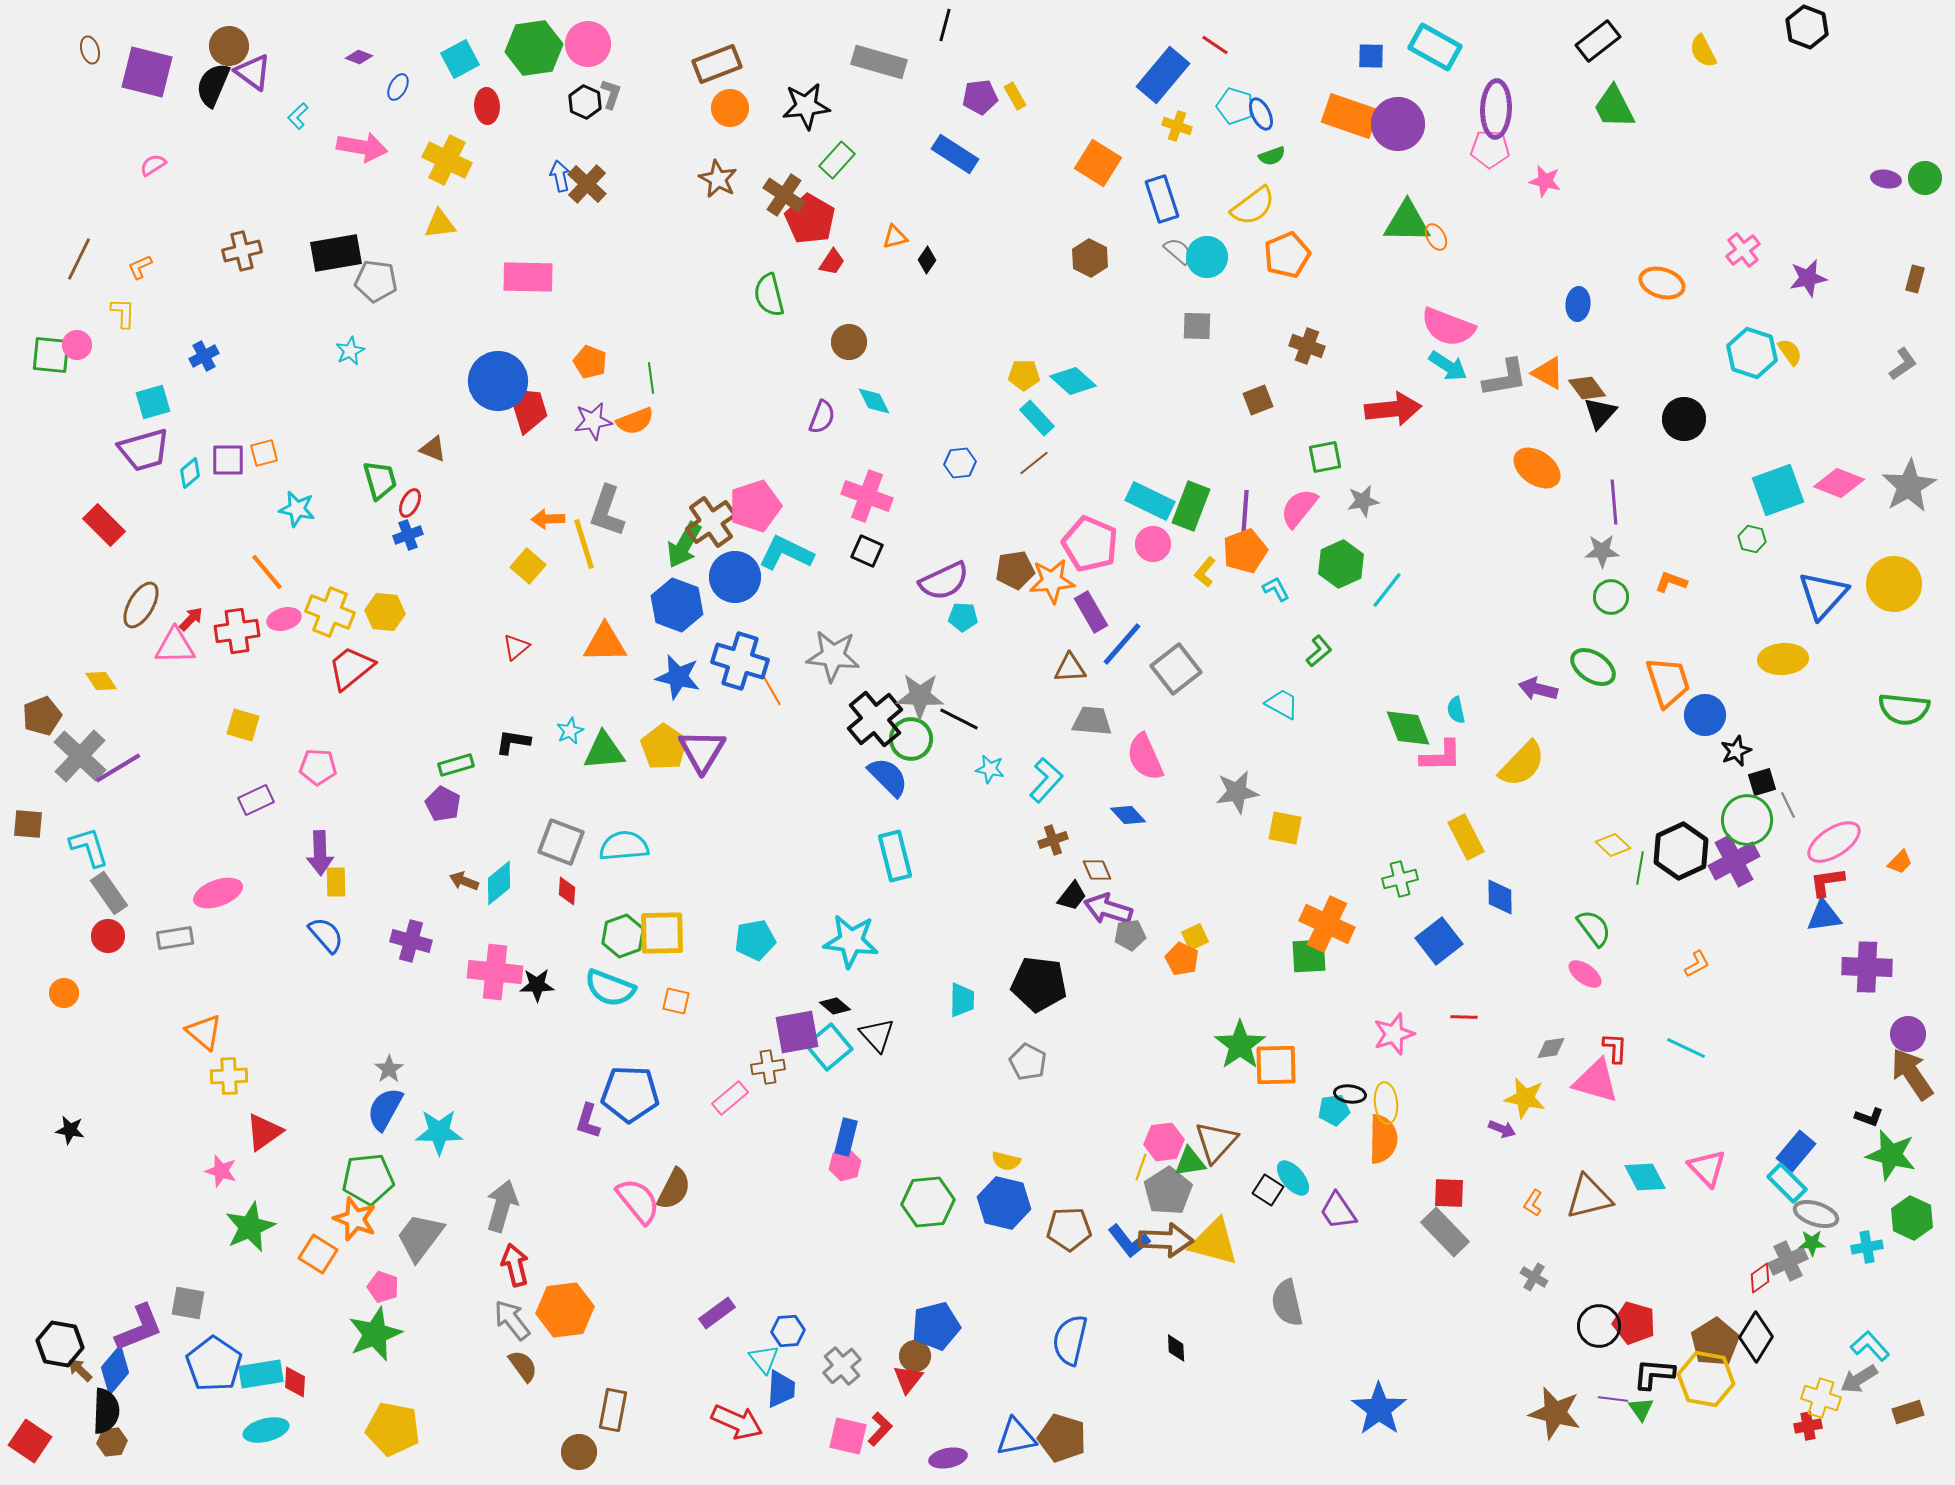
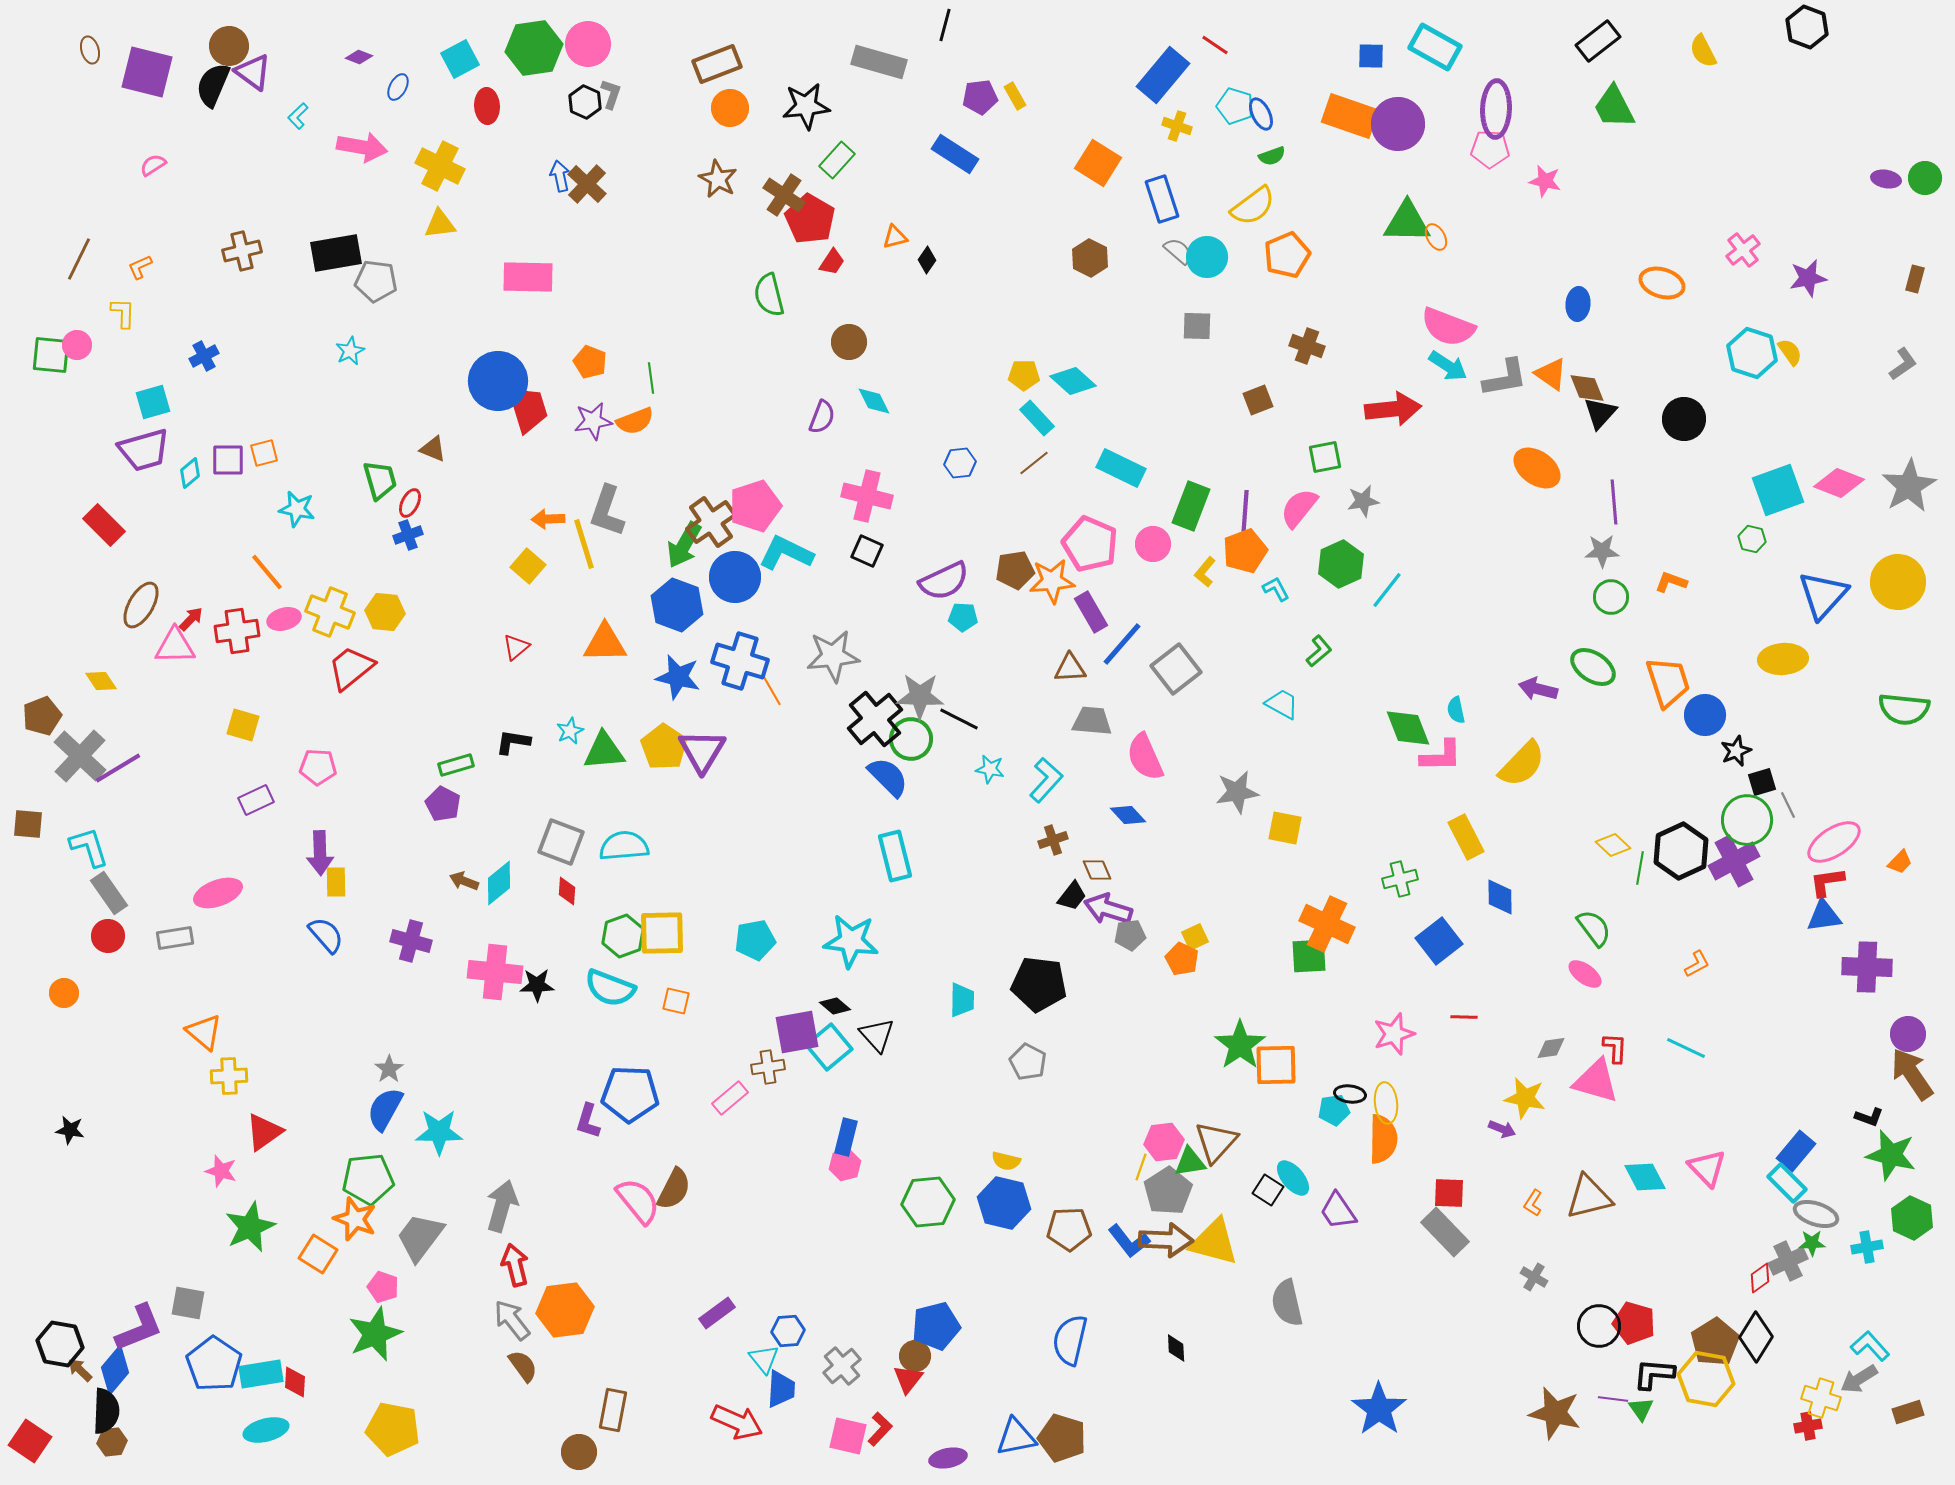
yellow cross at (447, 160): moved 7 px left, 6 px down
orange triangle at (1548, 373): moved 3 px right, 1 px down; rotated 6 degrees clockwise
brown diamond at (1587, 388): rotated 15 degrees clockwise
pink cross at (867, 496): rotated 6 degrees counterclockwise
cyan rectangle at (1150, 501): moved 29 px left, 33 px up
yellow circle at (1894, 584): moved 4 px right, 2 px up
gray star at (833, 656): rotated 12 degrees counterclockwise
